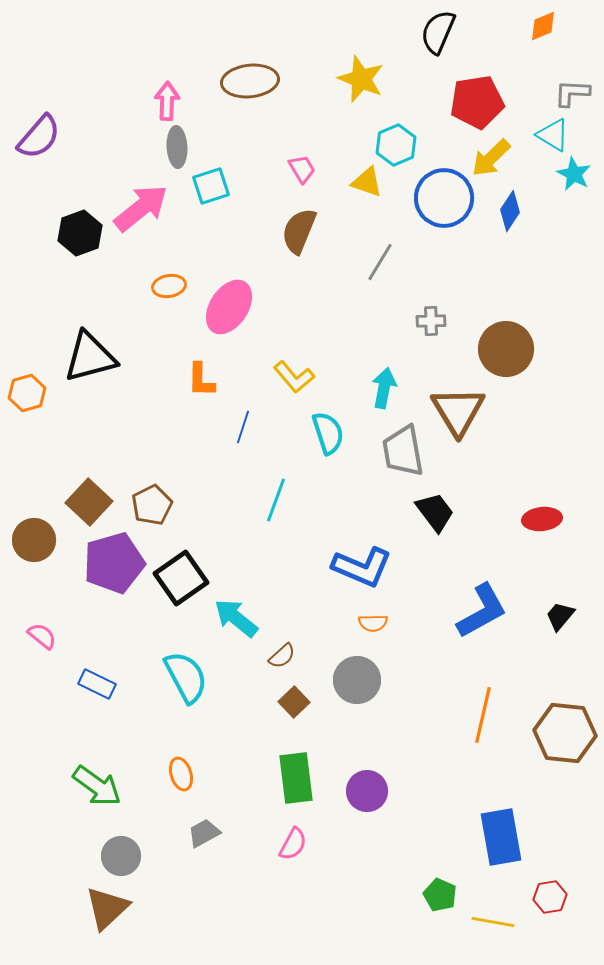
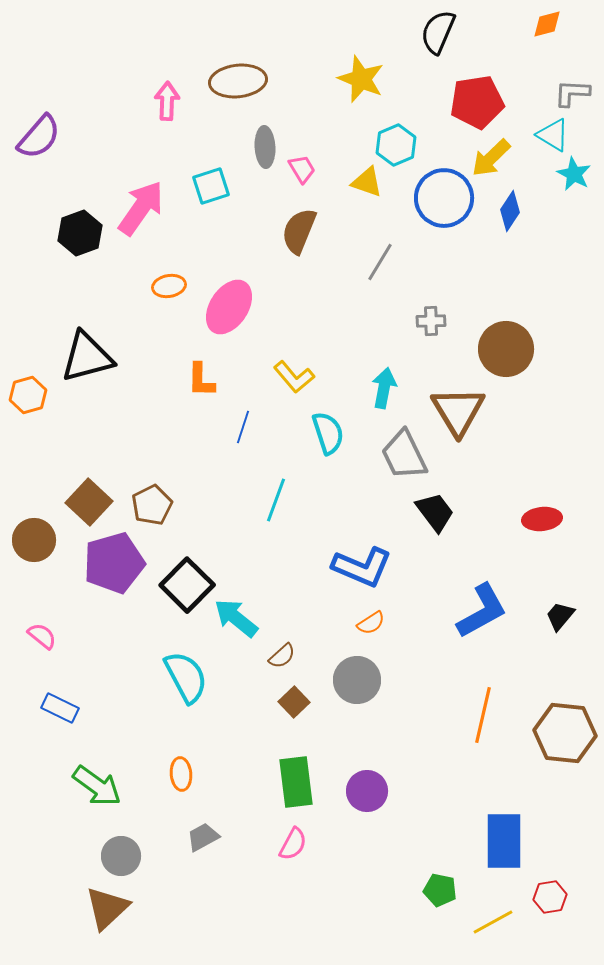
orange diamond at (543, 26): moved 4 px right, 2 px up; rotated 8 degrees clockwise
brown ellipse at (250, 81): moved 12 px left
gray ellipse at (177, 147): moved 88 px right
pink arrow at (141, 208): rotated 16 degrees counterclockwise
black triangle at (90, 357): moved 3 px left
orange hexagon at (27, 393): moved 1 px right, 2 px down
gray trapezoid at (403, 451): moved 1 px right, 4 px down; rotated 16 degrees counterclockwise
black square at (181, 578): moved 6 px right, 7 px down; rotated 10 degrees counterclockwise
orange semicircle at (373, 623): moved 2 px left; rotated 32 degrees counterclockwise
blue rectangle at (97, 684): moved 37 px left, 24 px down
orange ellipse at (181, 774): rotated 12 degrees clockwise
green rectangle at (296, 778): moved 4 px down
gray trapezoid at (204, 833): moved 1 px left, 4 px down
blue rectangle at (501, 837): moved 3 px right, 4 px down; rotated 10 degrees clockwise
green pentagon at (440, 895): moved 5 px up; rotated 12 degrees counterclockwise
yellow line at (493, 922): rotated 39 degrees counterclockwise
